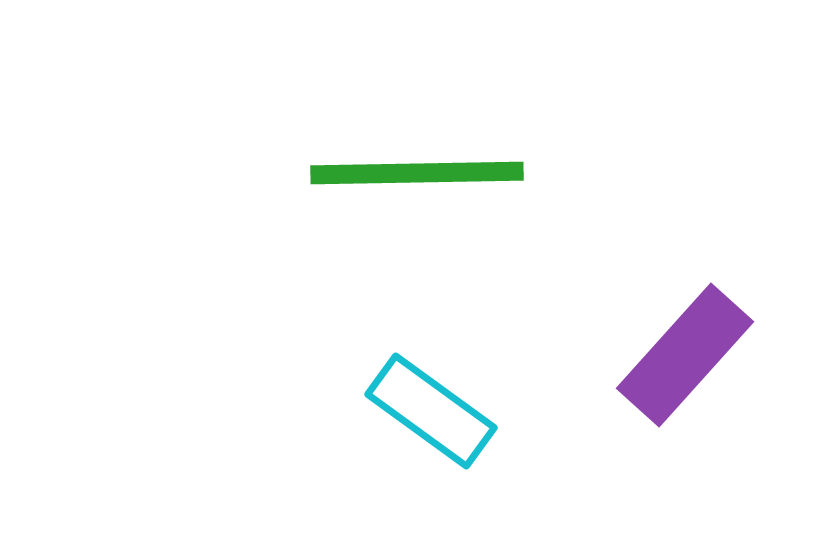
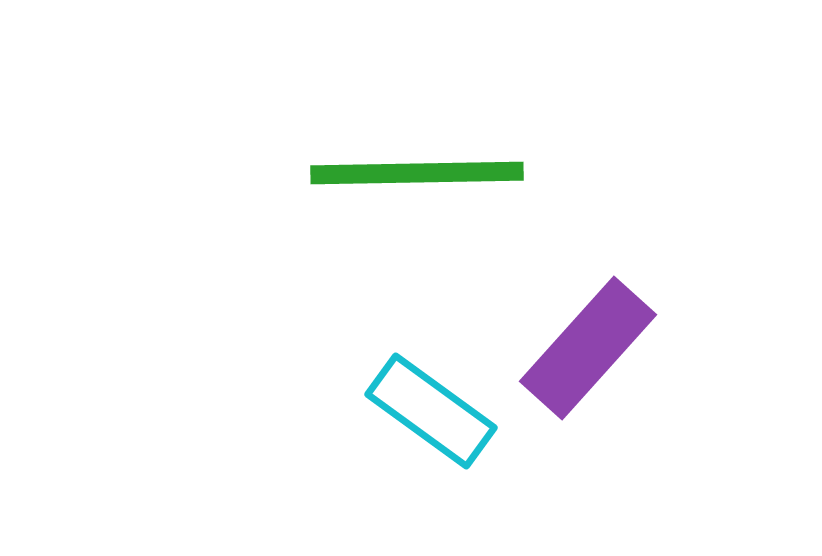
purple rectangle: moved 97 px left, 7 px up
